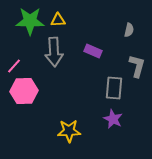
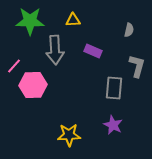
yellow triangle: moved 15 px right
gray arrow: moved 1 px right, 2 px up
pink hexagon: moved 9 px right, 6 px up
purple star: moved 6 px down
yellow star: moved 4 px down
